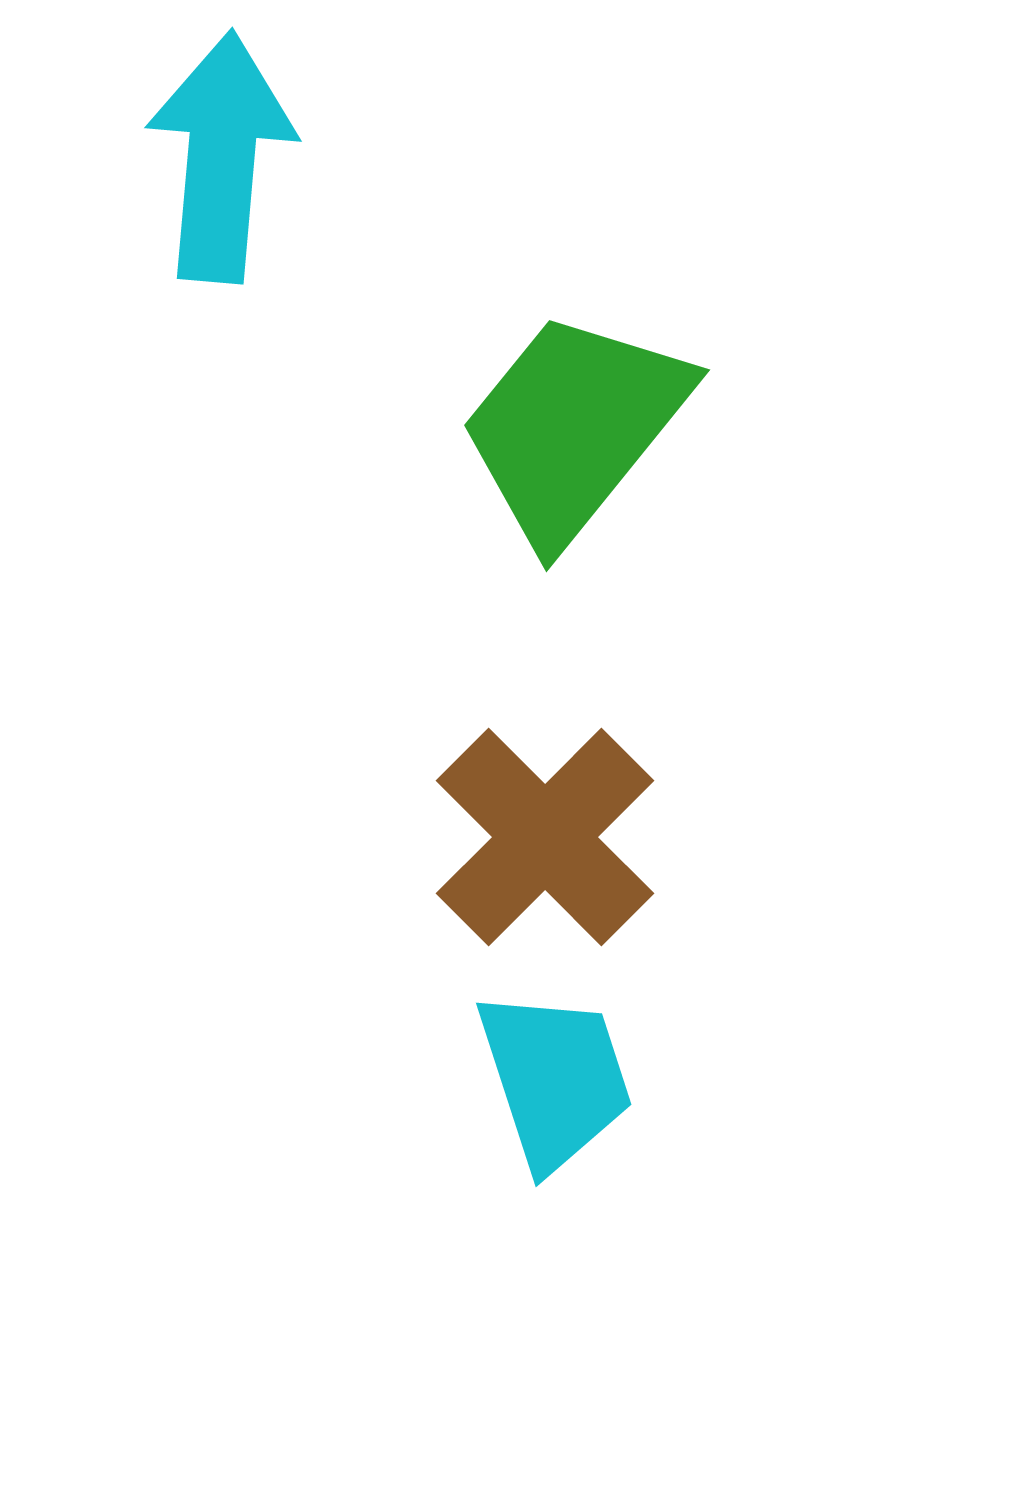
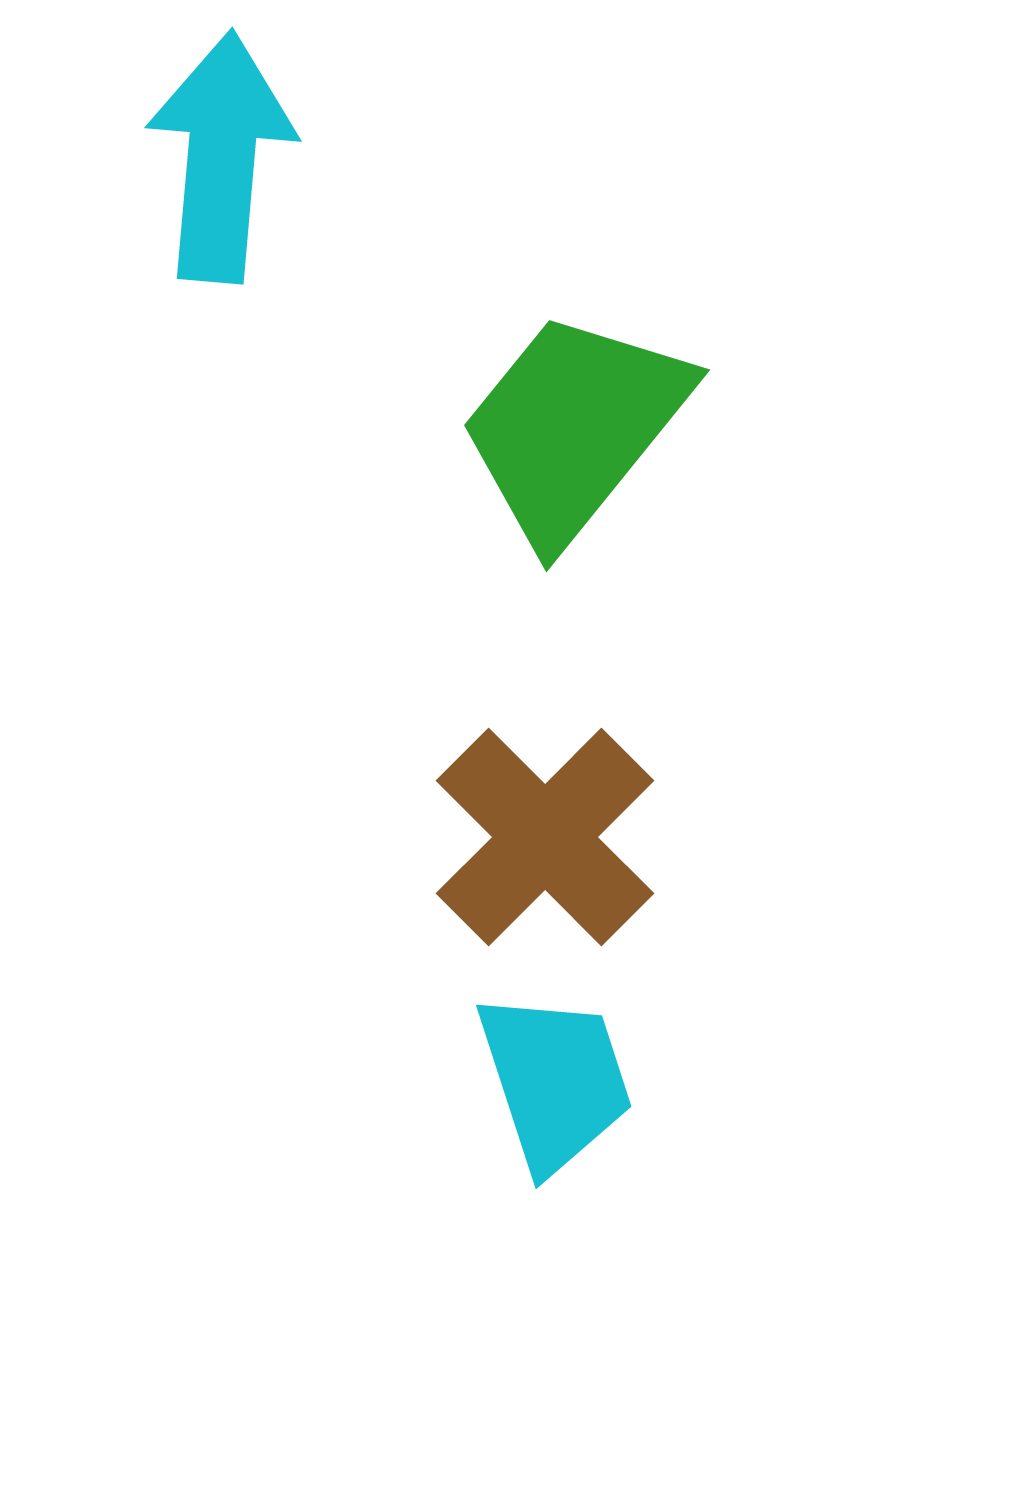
cyan trapezoid: moved 2 px down
